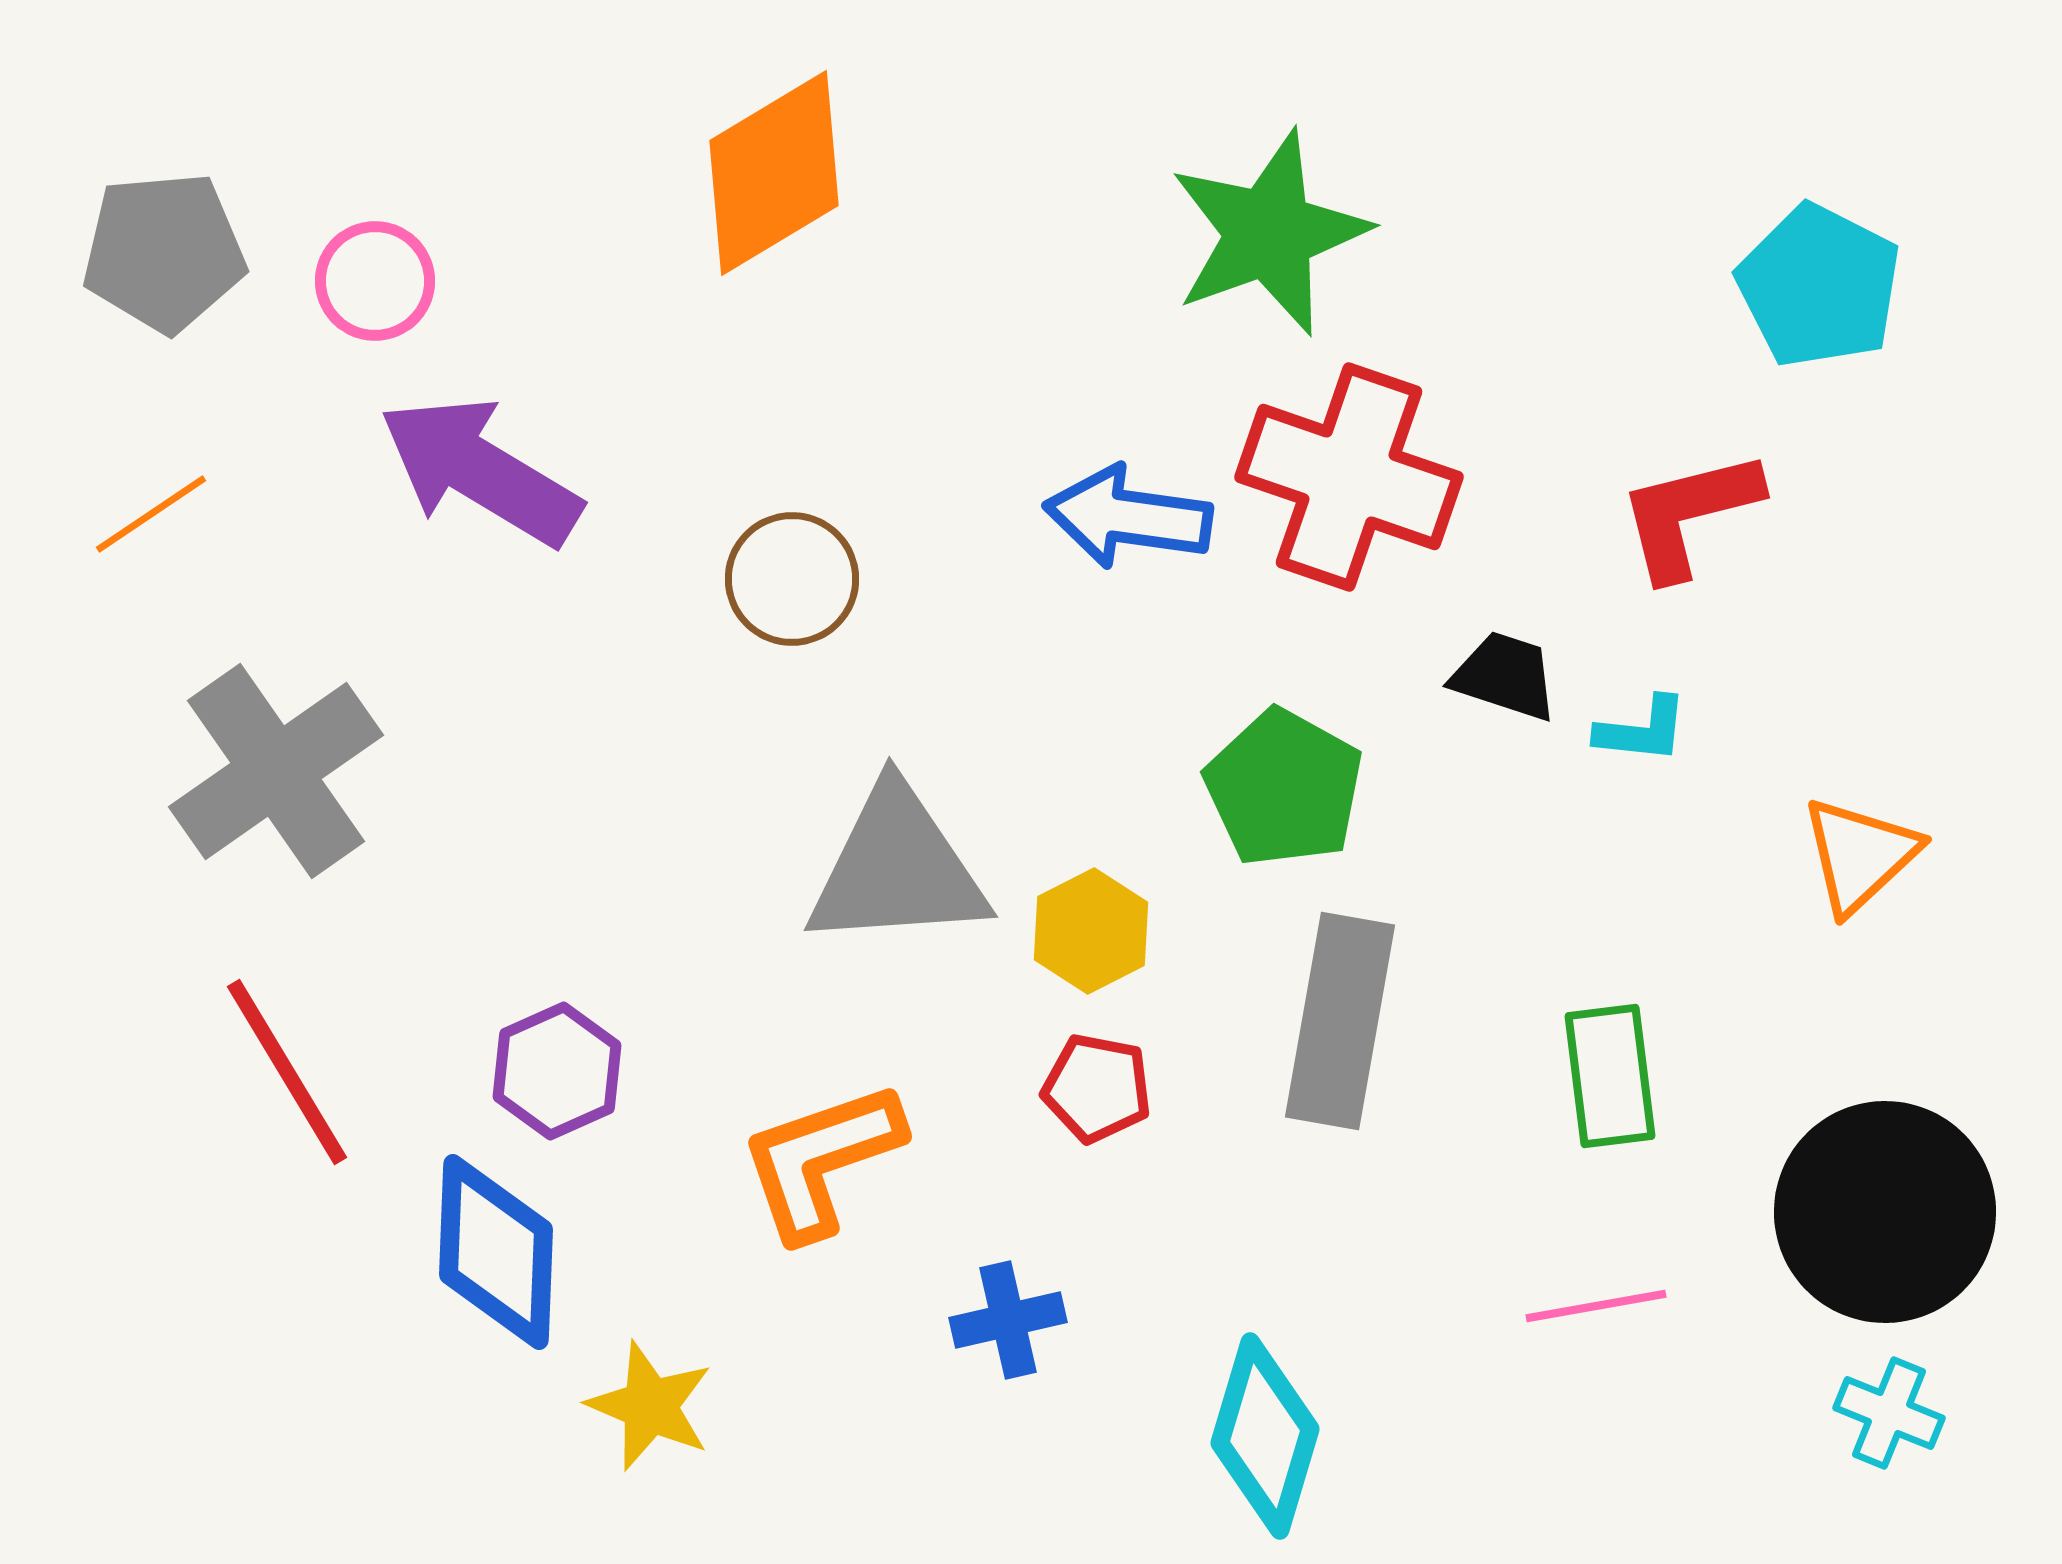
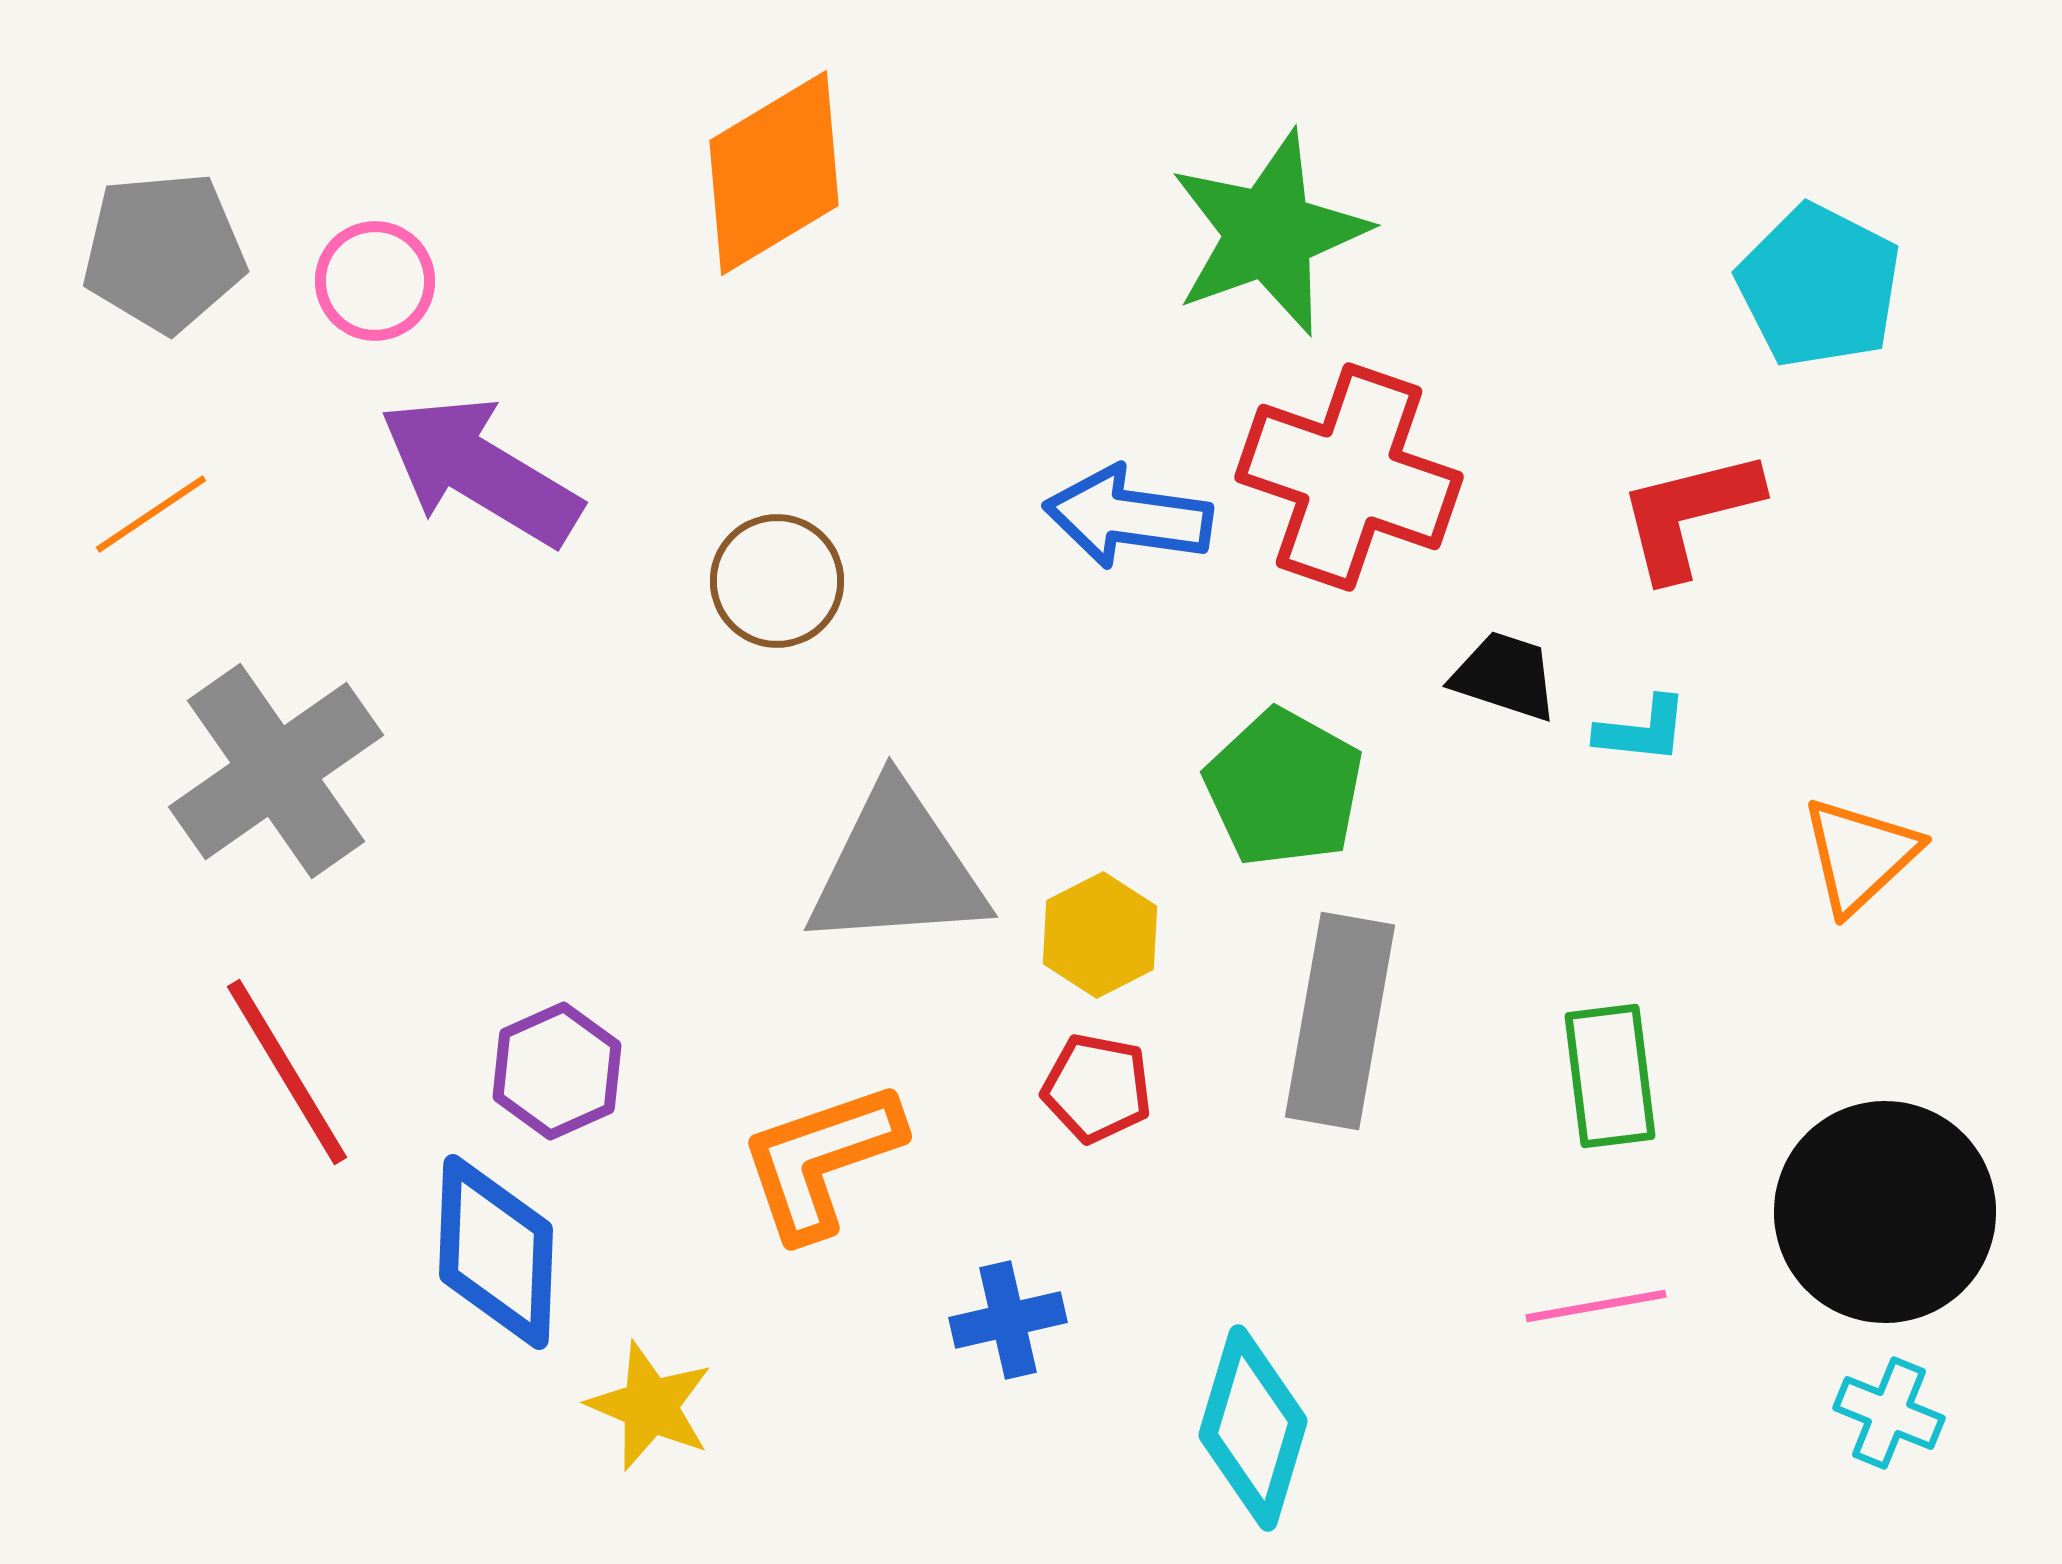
brown circle: moved 15 px left, 2 px down
yellow hexagon: moved 9 px right, 4 px down
cyan diamond: moved 12 px left, 8 px up
